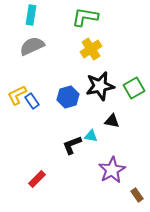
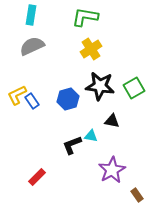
black star: rotated 20 degrees clockwise
blue hexagon: moved 2 px down
red rectangle: moved 2 px up
